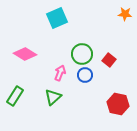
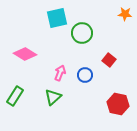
cyan square: rotated 10 degrees clockwise
green circle: moved 21 px up
